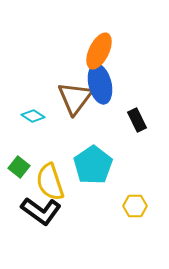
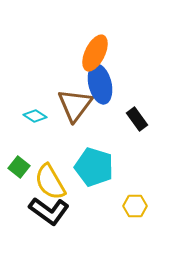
orange ellipse: moved 4 px left, 2 px down
brown triangle: moved 7 px down
cyan diamond: moved 2 px right
black rectangle: moved 1 px up; rotated 10 degrees counterclockwise
cyan pentagon: moved 1 px right, 2 px down; rotated 21 degrees counterclockwise
yellow semicircle: rotated 12 degrees counterclockwise
black L-shape: moved 8 px right
